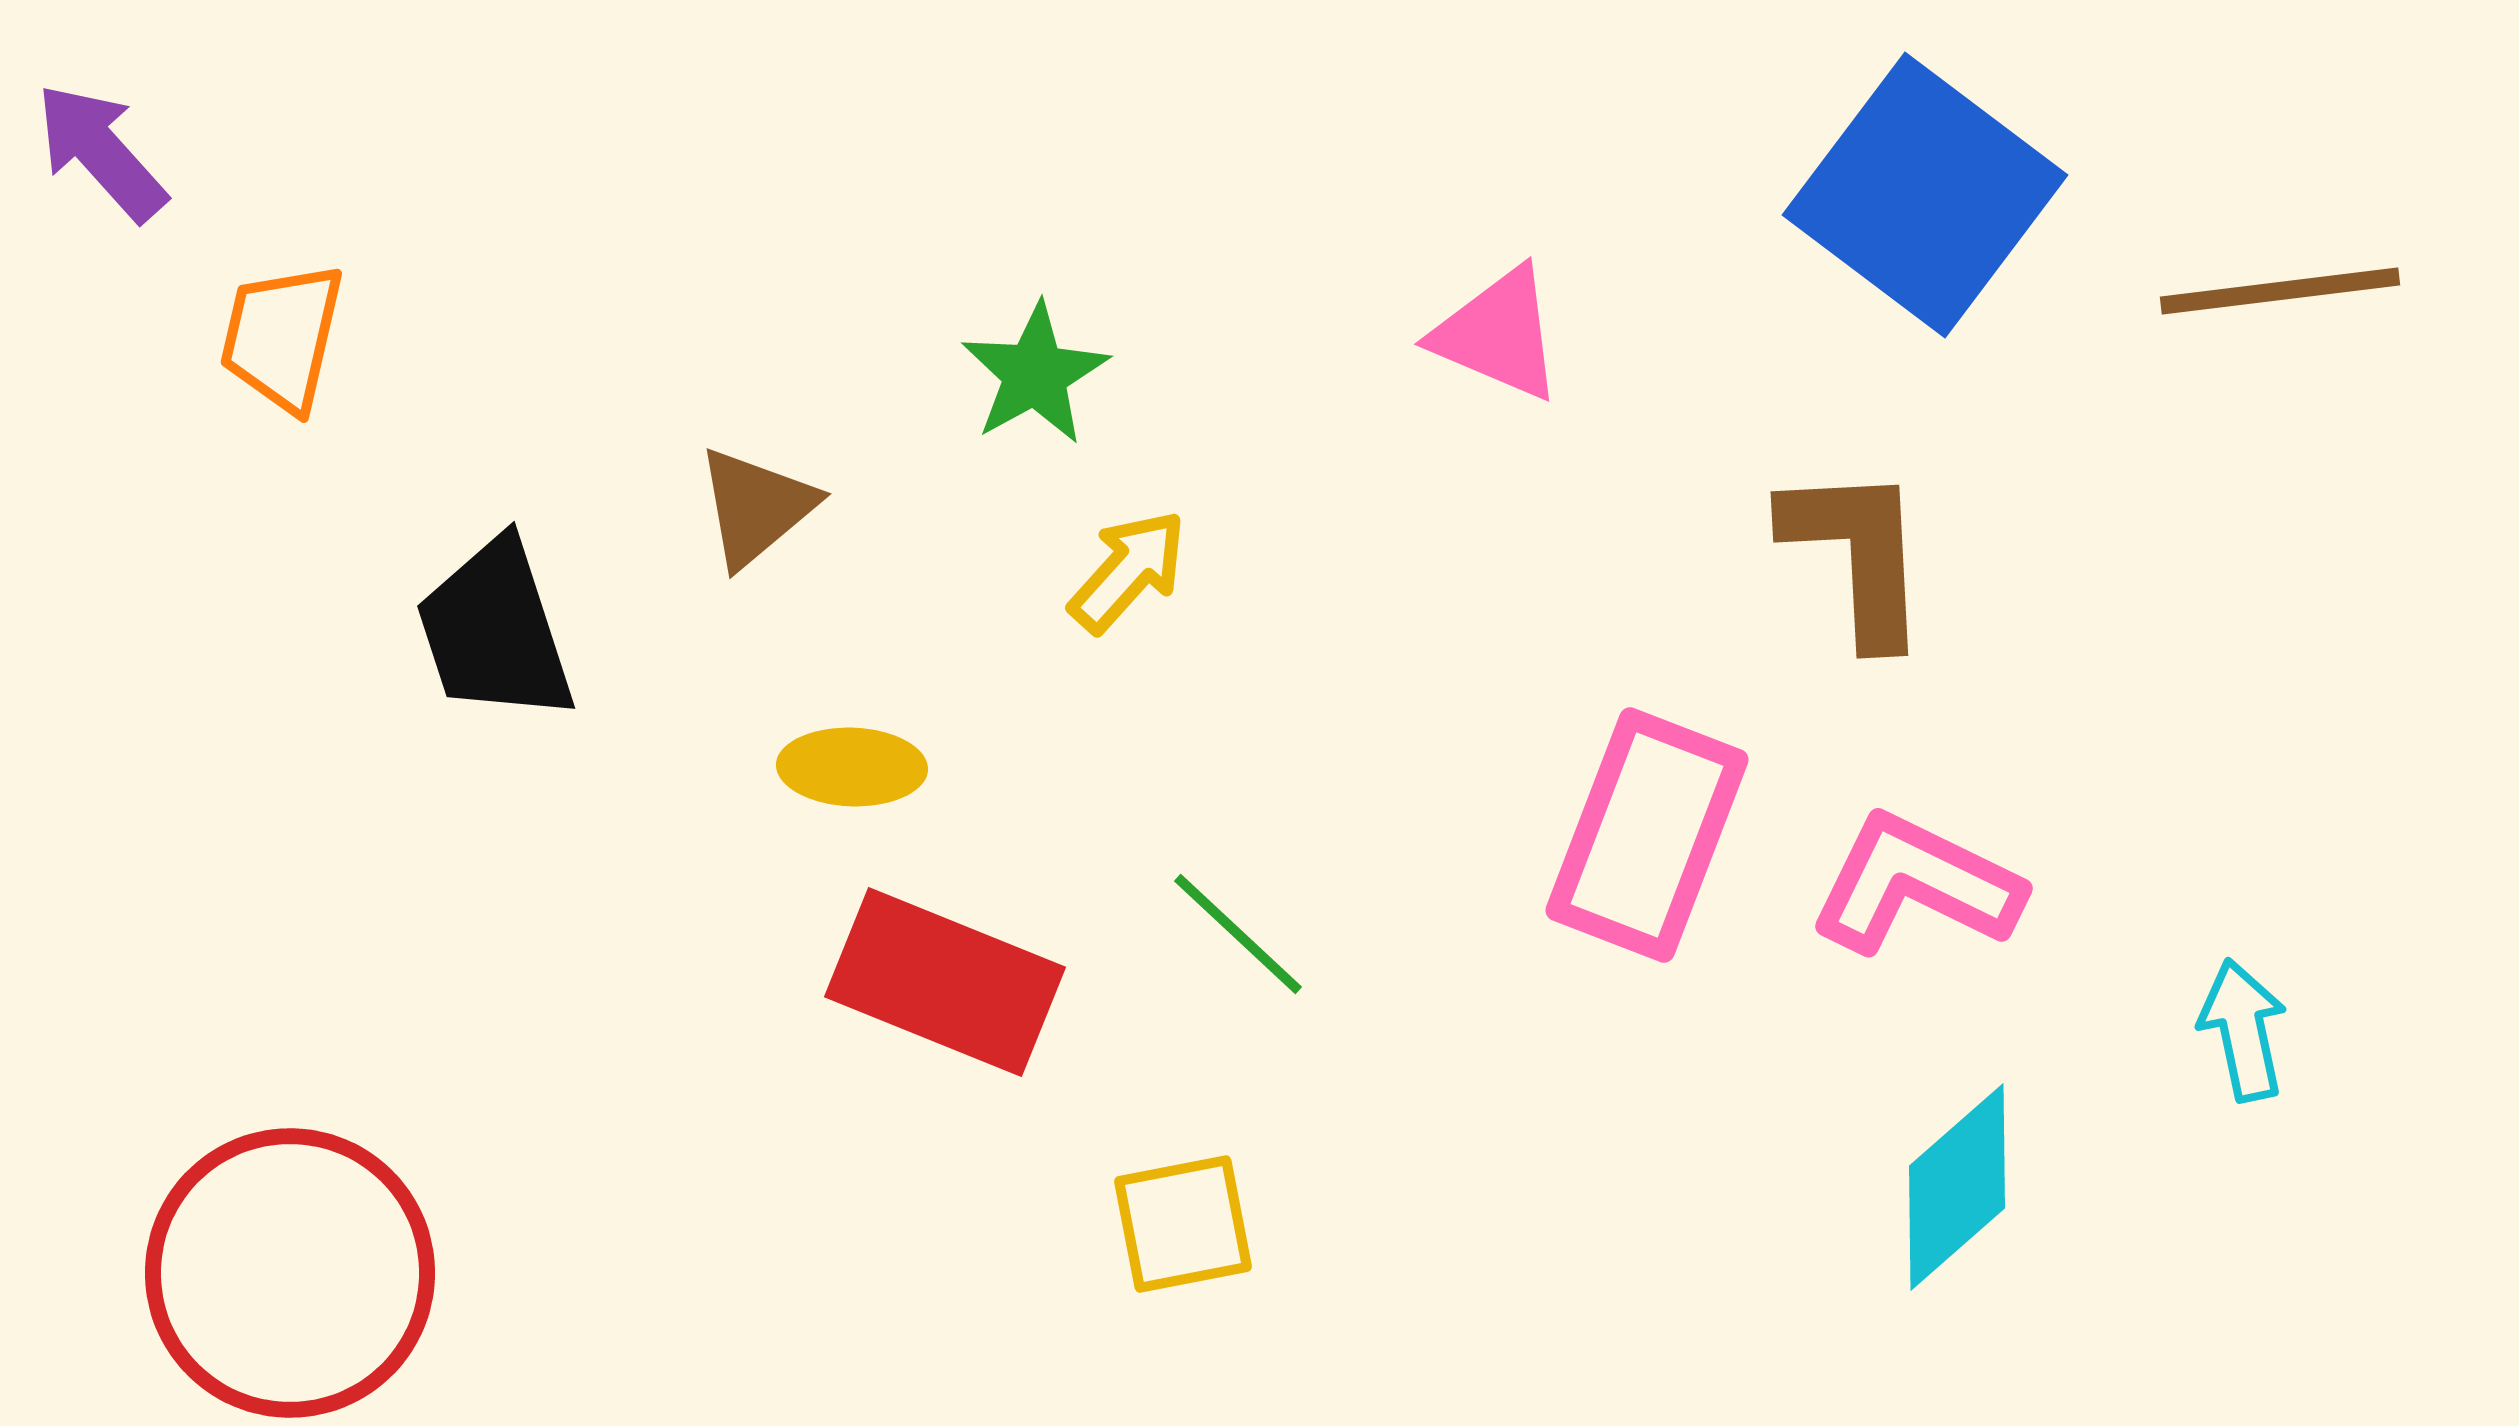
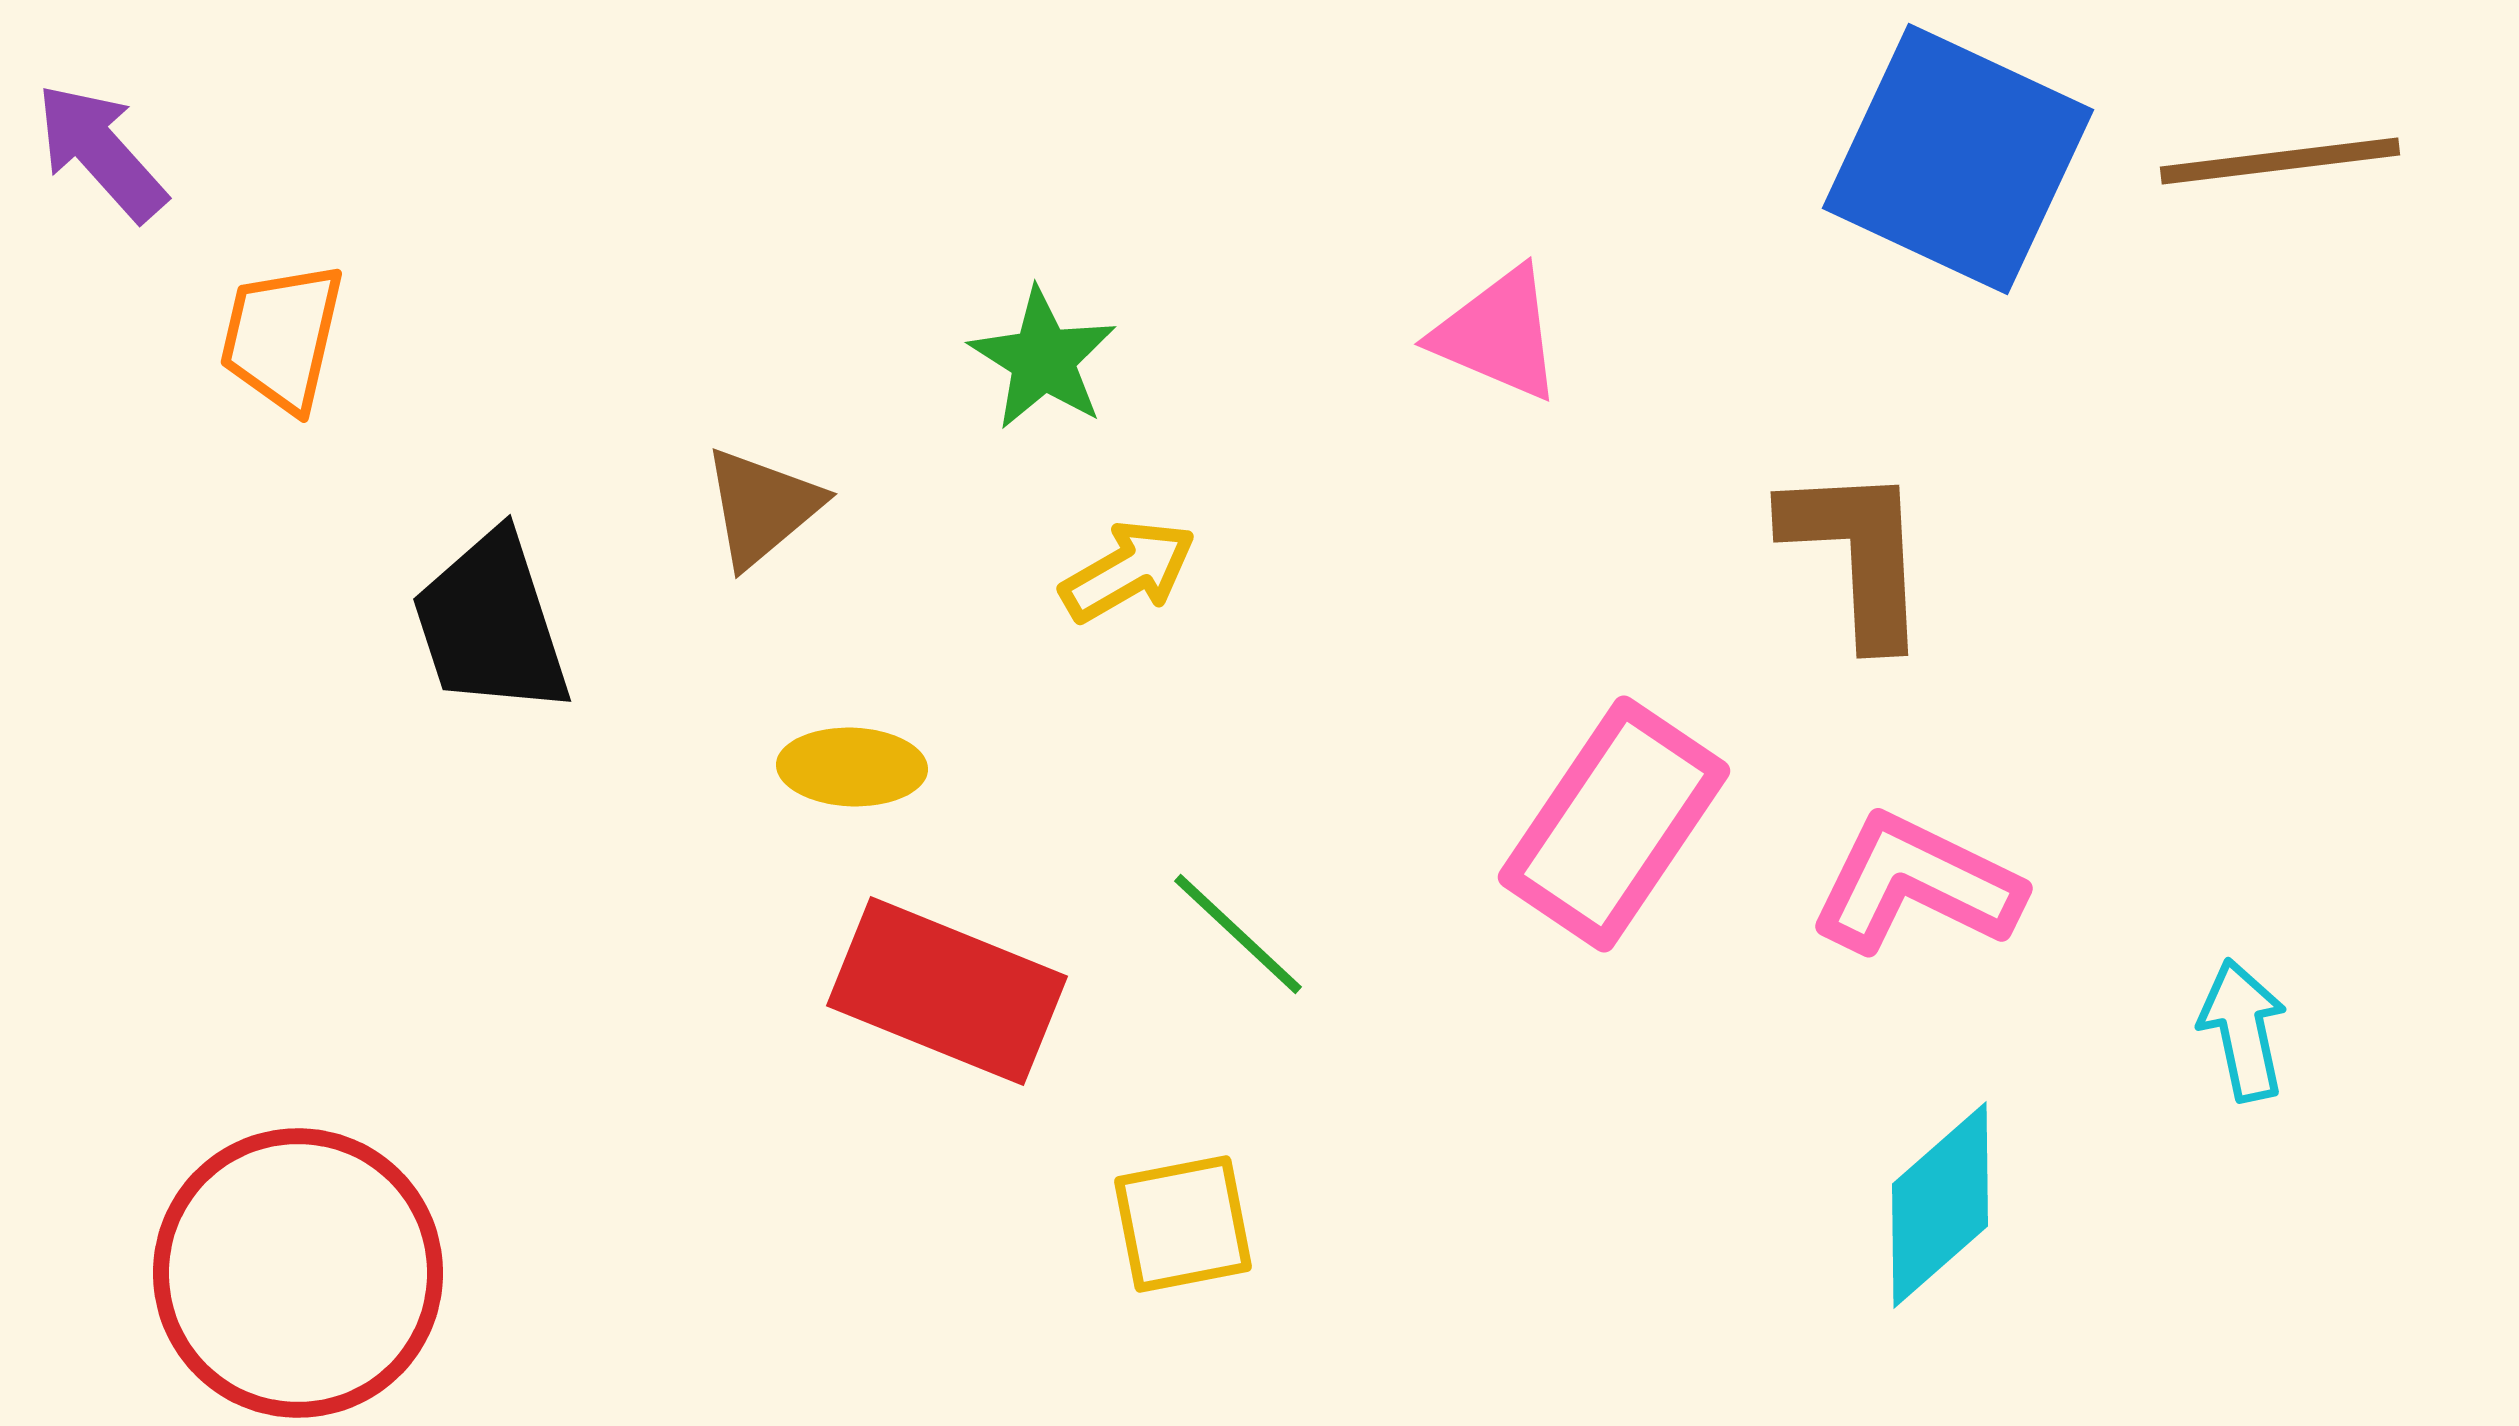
blue square: moved 33 px right, 36 px up; rotated 12 degrees counterclockwise
brown line: moved 130 px up
green star: moved 8 px right, 15 px up; rotated 11 degrees counterclockwise
brown triangle: moved 6 px right
yellow arrow: rotated 18 degrees clockwise
black trapezoid: moved 4 px left, 7 px up
pink rectangle: moved 33 px left, 11 px up; rotated 13 degrees clockwise
red rectangle: moved 2 px right, 9 px down
cyan diamond: moved 17 px left, 18 px down
red circle: moved 8 px right
